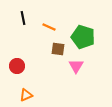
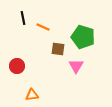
orange line: moved 6 px left
orange triangle: moved 6 px right; rotated 16 degrees clockwise
